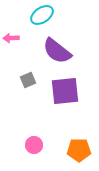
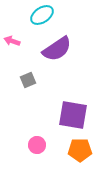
pink arrow: moved 1 px right, 3 px down; rotated 21 degrees clockwise
purple semicircle: moved 2 px up; rotated 72 degrees counterclockwise
purple square: moved 8 px right, 24 px down; rotated 16 degrees clockwise
pink circle: moved 3 px right
orange pentagon: moved 1 px right
